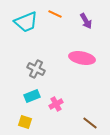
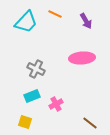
cyan trapezoid: rotated 25 degrees counterclockwise
pink ellipse: rotated 15 degrees counterclockwise
